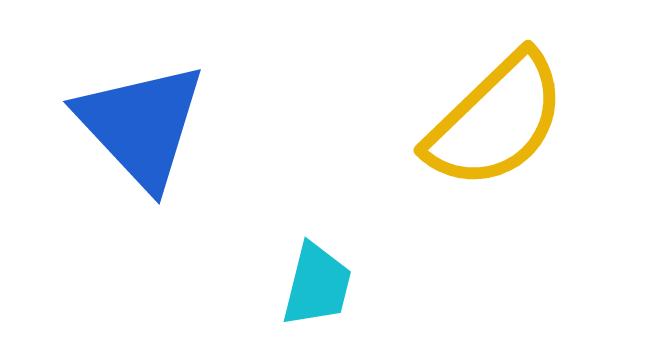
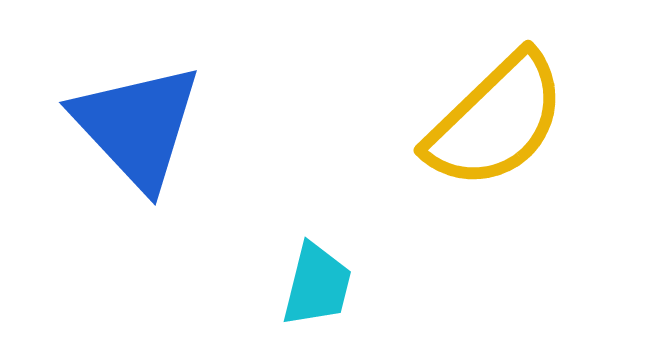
blue triangle: moved 4 px left, 1 px down
